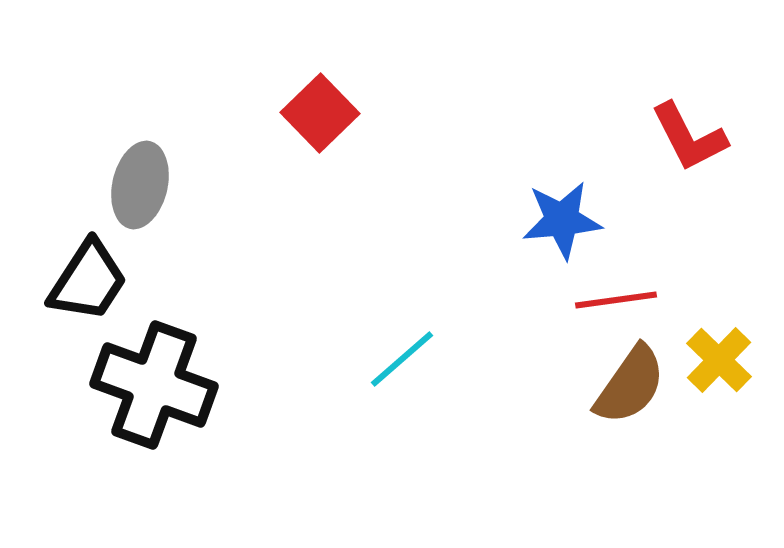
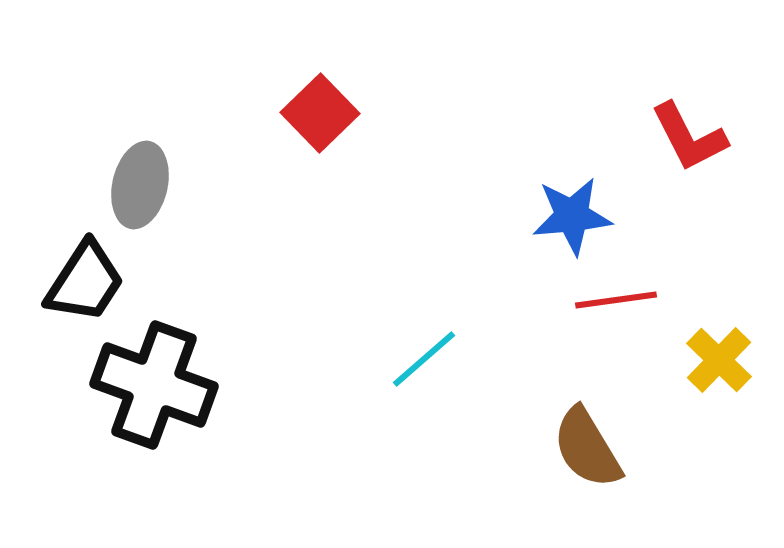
blue star: moved 10 px right, 4 px up
black trapezoid: moved 3 px left, 1 px down
cyan line: moved 22 px right
brown semicircle: moved 43 px left, 63 px down; rotated 114 degrees clockwise
